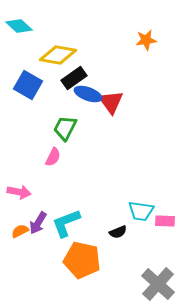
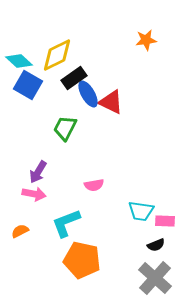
cyan diamond: moved 35 px down
yellow diamond: moved 1 px left; rotated 36 degrees counterclockwise
blue ellipse: rotated 40 degrees clockwise
red triangle: rotated 28 degrees counterclockwise
pink semicircle: moved 41 px right, 28 px down; rotated 54 degrees clockwise
pink arrow: moved 15 px right, 2 px down
purple arrow: moved 51 px up
black semicircle: moved 38 px right, 13 px down
gray cross: moved 3 px left, 6 px up
